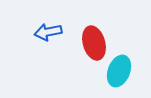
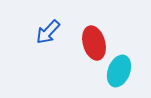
blue arrow: rotated 36 degrees counterclockwise
